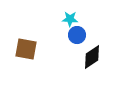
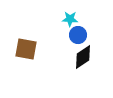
blue circle: moved 1 px right
black diamond: moved 9 px left
